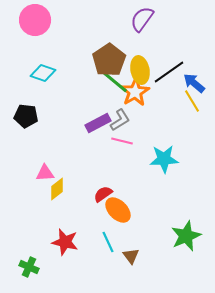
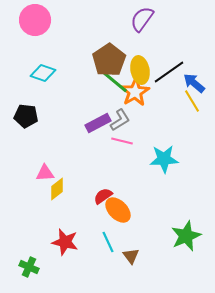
red semicircle: moved 2 px down
